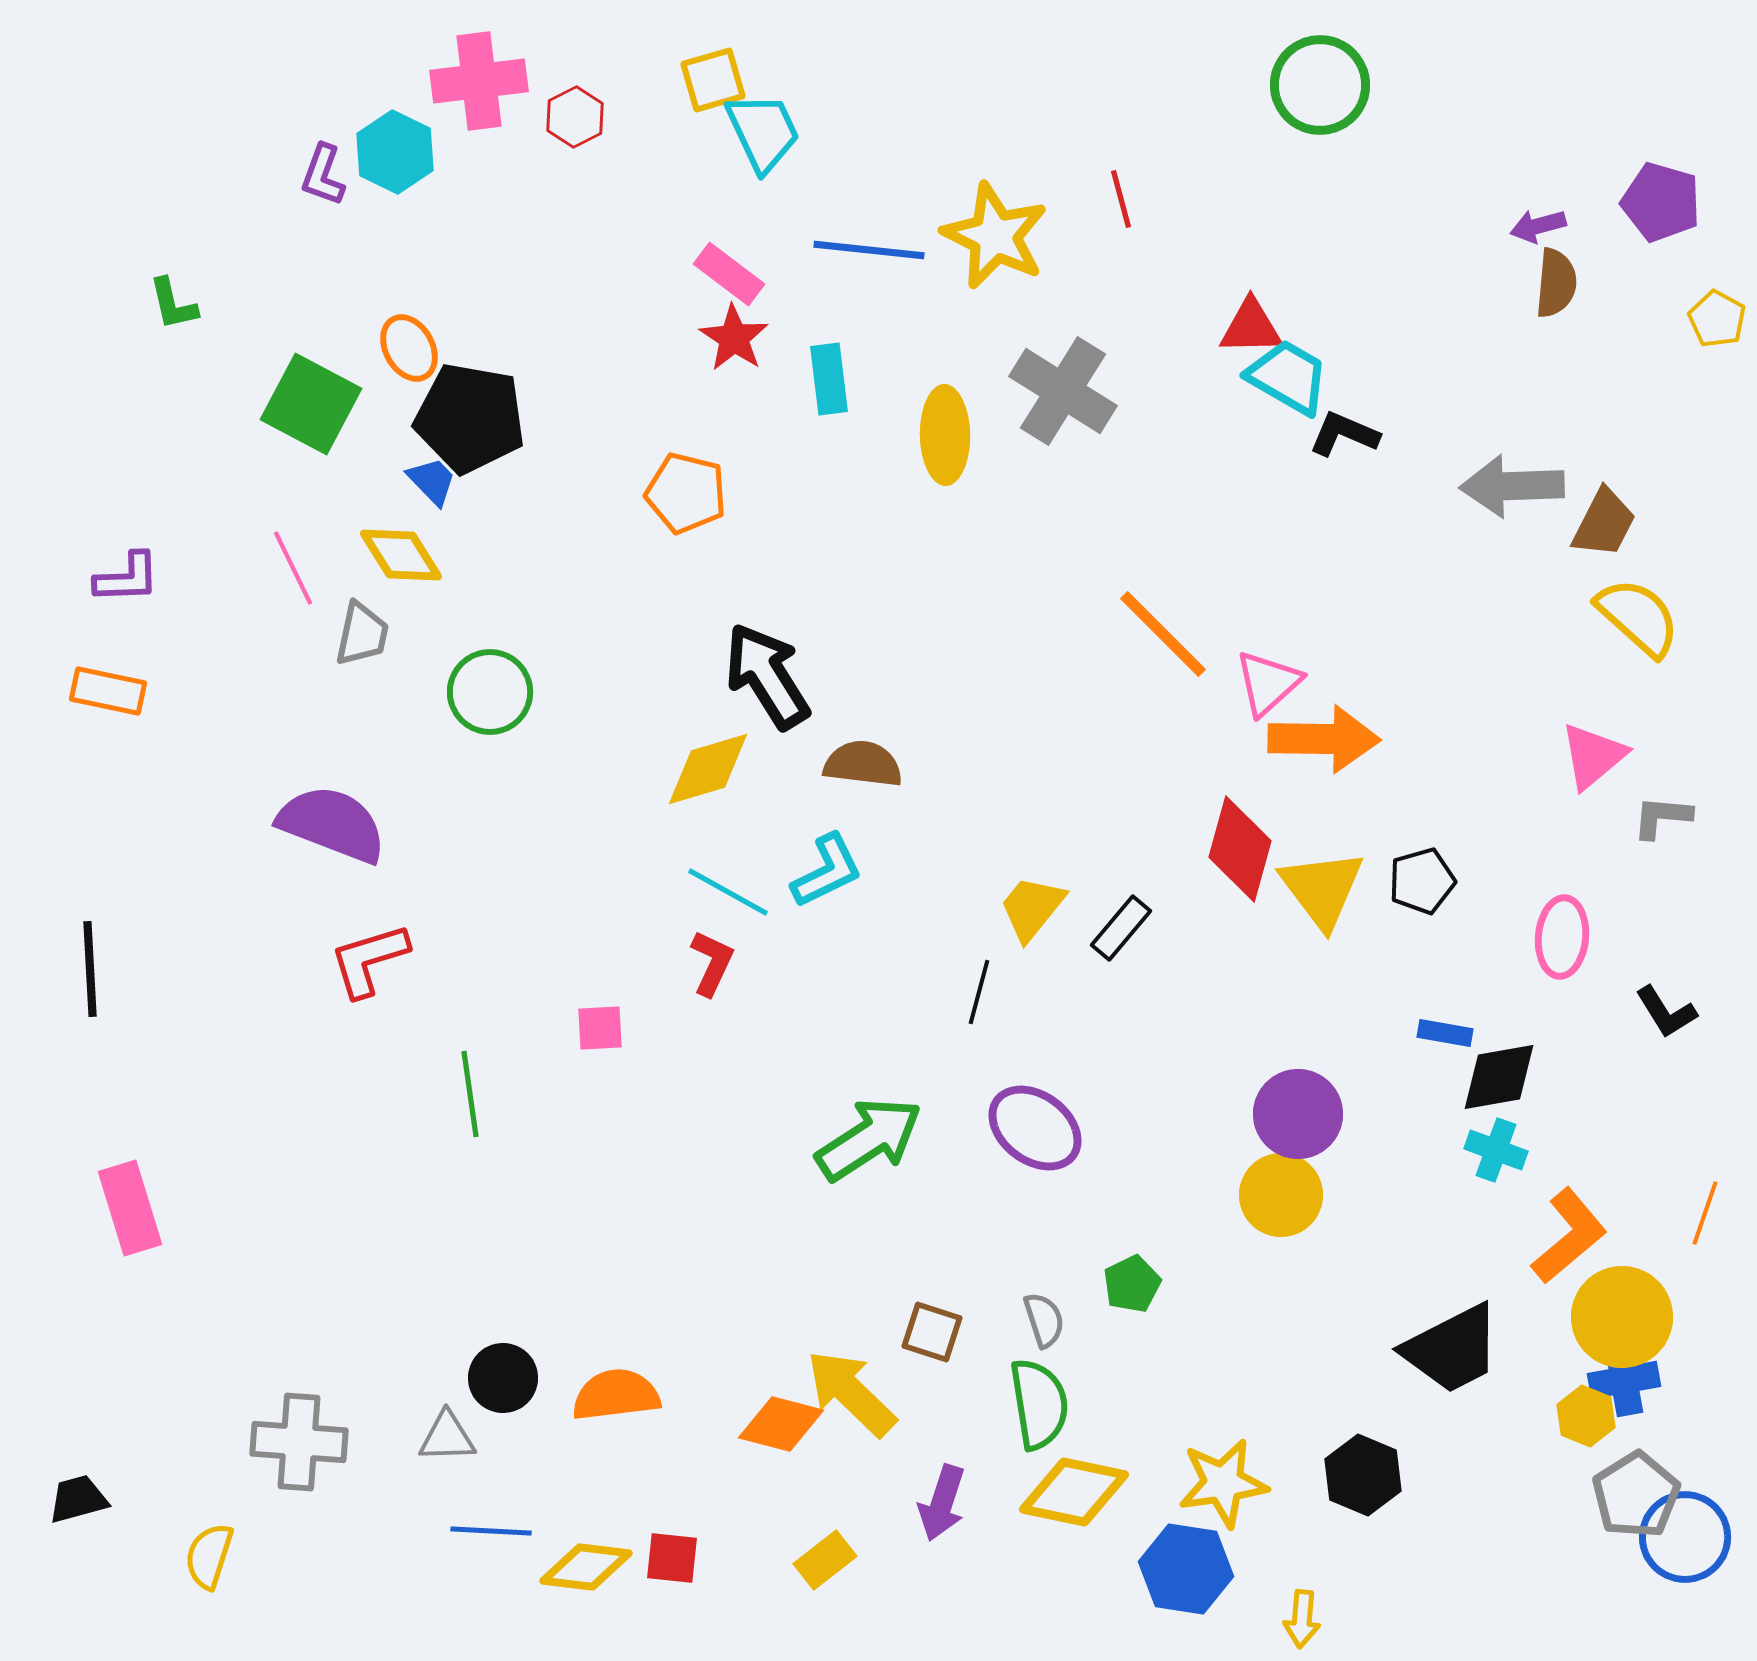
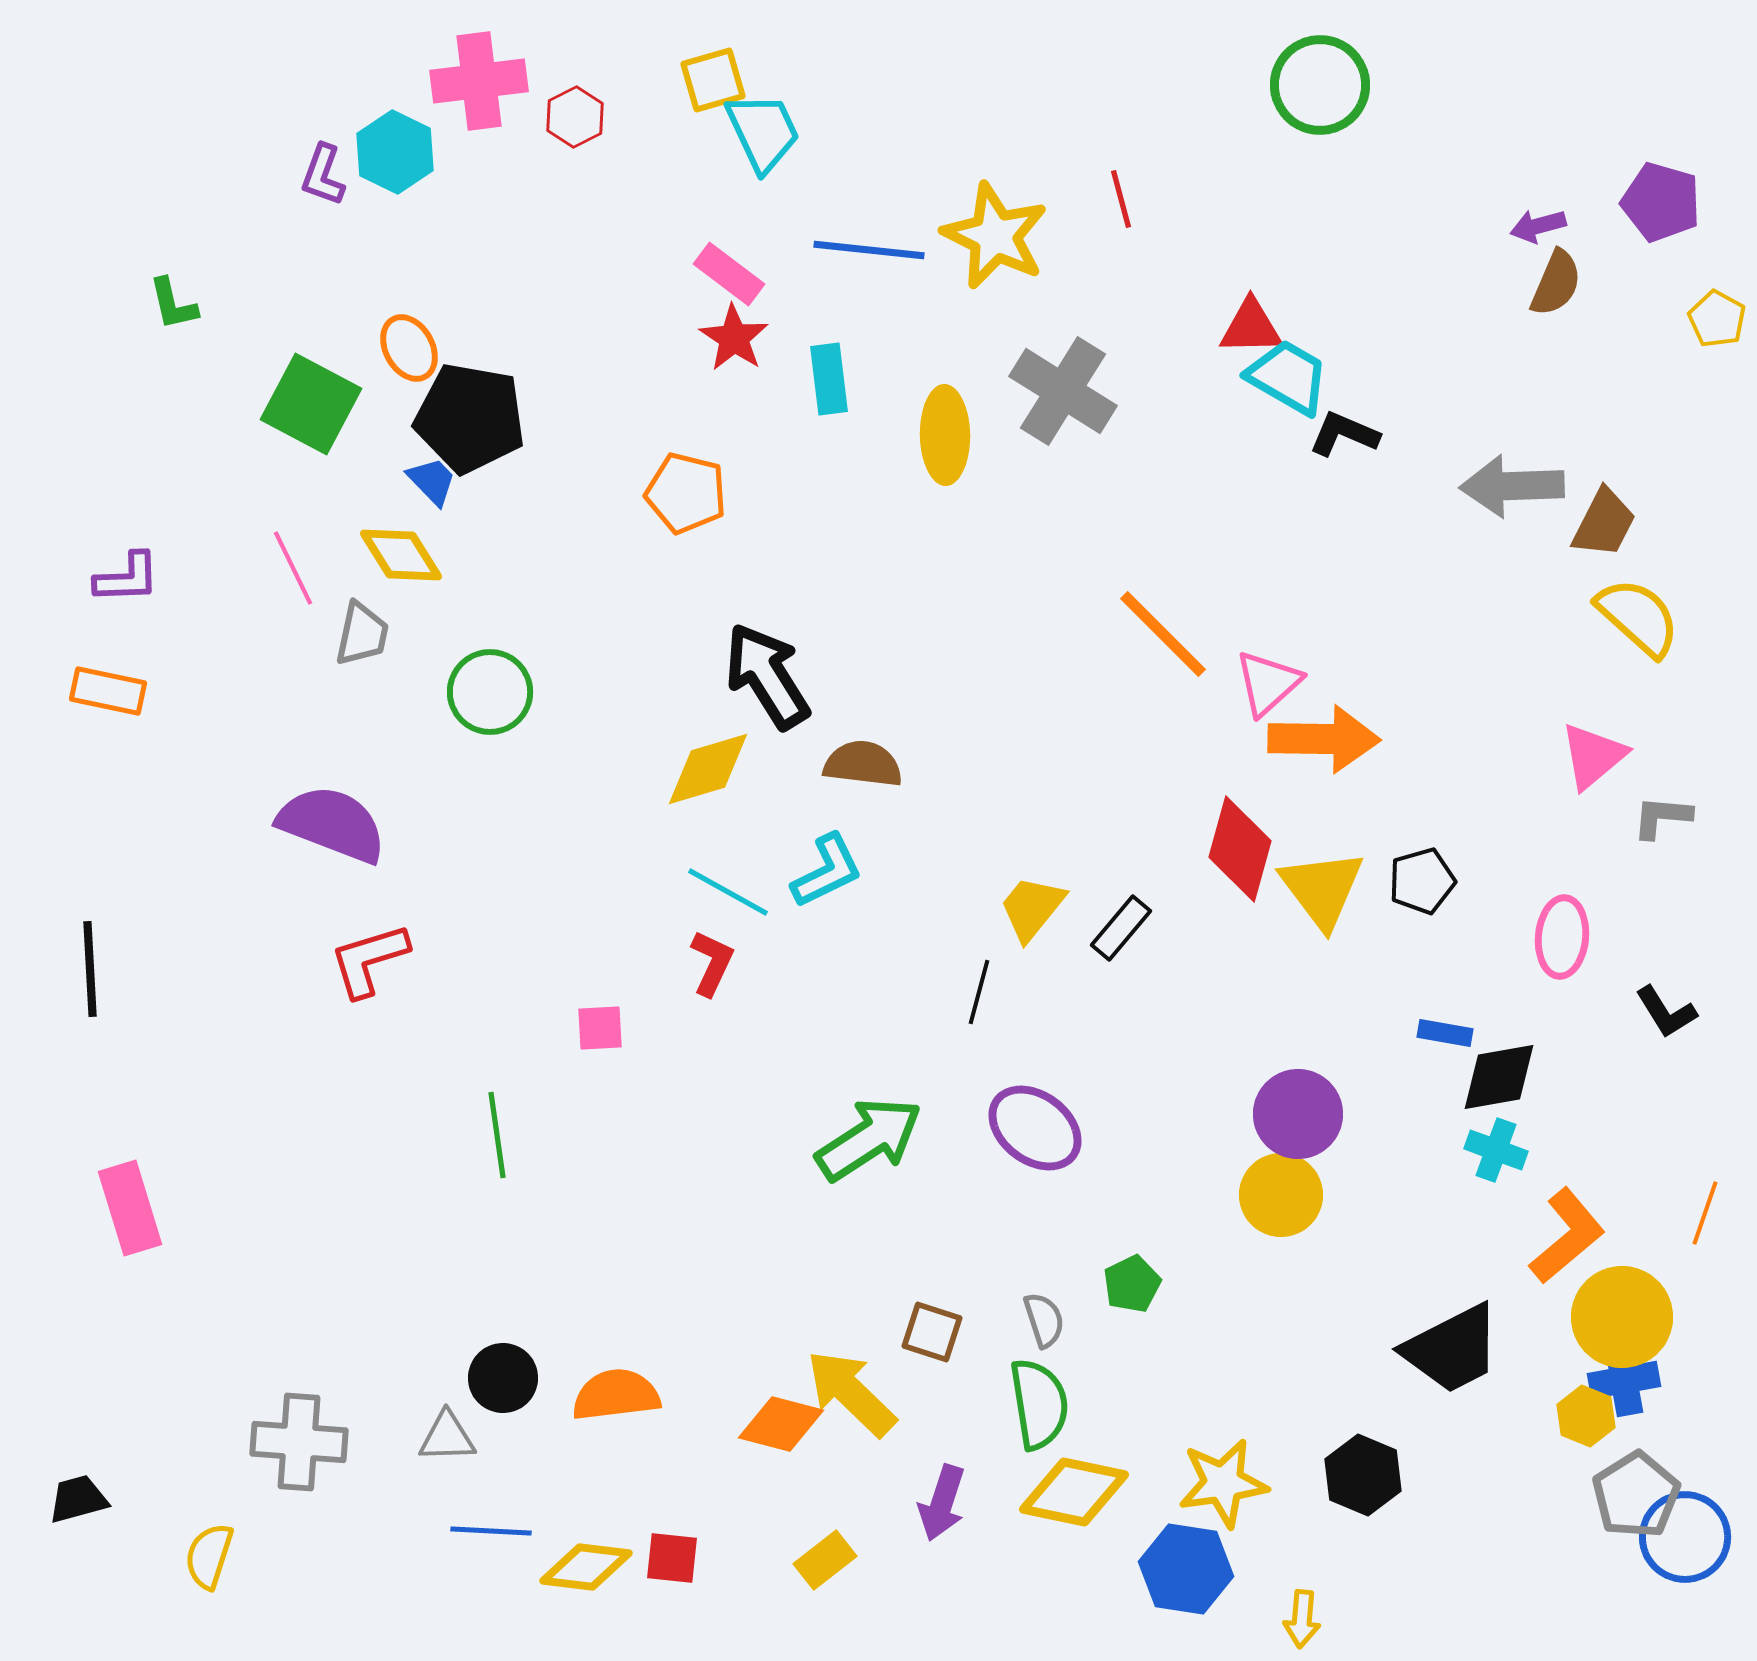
brown semicircle at (1556, 283): rotated 18 degrees clockwise
green line at (470, 1094): moved 27 px right, 41 px down
orange L-shape at (1569, 1236): moved 2 px left
